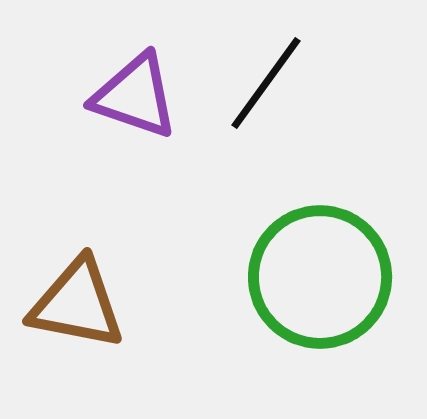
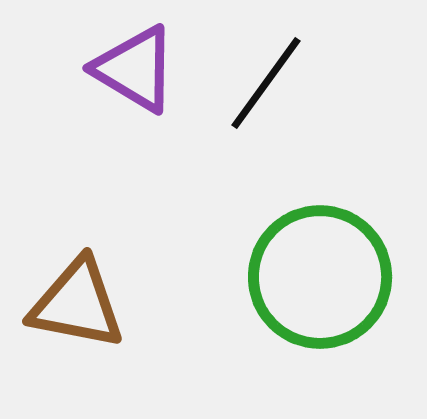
purple triangle: moved 27 px up; rotated 12 degrees clockwise
